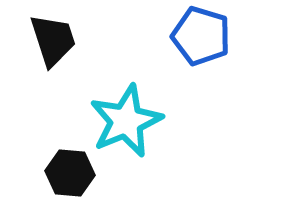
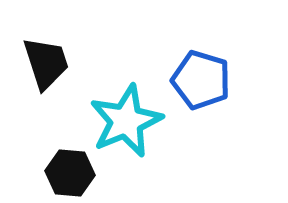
blue pentagon: moved 44 px down
black trapezoid: moved 7 px left, 23 px down
